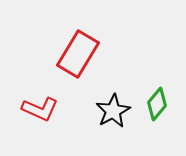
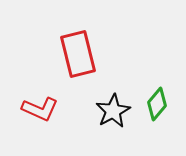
red rectangle: rotated 45 degrees counterclockwise
